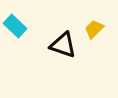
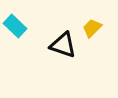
yellow trapezoid: moved 2 px left, 1 px up
